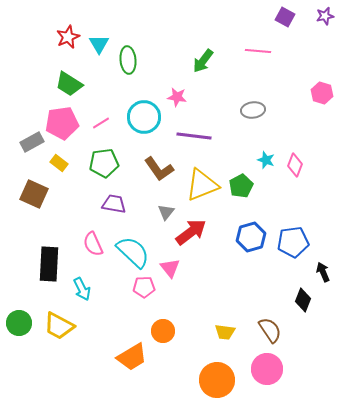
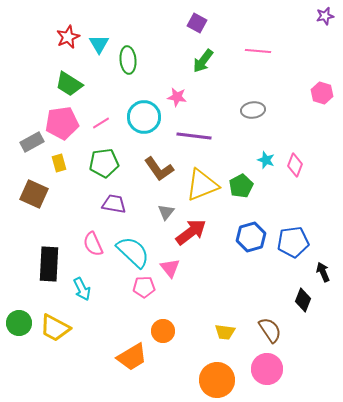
purple square at (285, 17): moved 88 px left, 6 px down
yellow rectangle at (59, 163): rotated 36 degrees clockwise
yellow trapezoid at (59, 326): moved 4 px left, 2 px down
